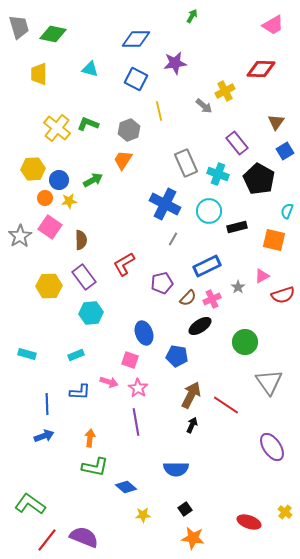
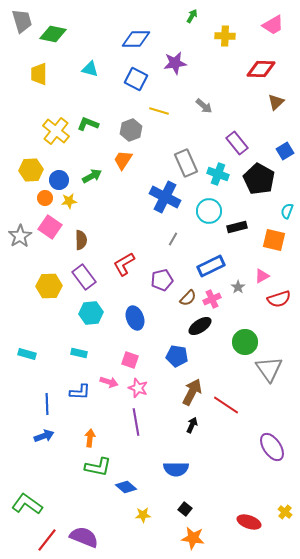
gray trapezoid at (19, 27): moved 3 px right, 6 px up
yellow cross at (225, 91): moved 55 px up; rotated 30 degrees clockwise
yellow line at (159, 111): rotated 60 degrees counterclockwise
brown triangle at (276, 122): moved 20 px up; rotated 12 degrees clockwise
yellow cross at (57, 128): moved 1 px left, 3 px down
gray hexagon at (129, 130): moved 2 px right
yellow hexagon at (33, 169): moved 2 px left, 1 px down
green arrow at (93, 180): moved 1 px left, 4 px up
blue cross at (165, 204): moved 7 px up
blue rectangle at (207, 266): moved 4 px right
purple pentagon at (162, 283): moved 3 px up
red semicircle at (283, 295): moved 4 px left, 4 px down
blue ellipse at (144, 333): moved 9 px left, 15 px up
cyan rectangle at (76, 355): moved 3 px right, 2 px up; rotated 35 degrees clockwise
gray triangle at (269, 382): moved 13 px up
pink star at (138, 388): rotated 12 degrees counterclockwise
brown arrow at (191, 395): moved 1 px right, 3 px up
green L-shape at (95, 467): moved 3 px right
green L-shape at (30, 504): moved 3 px left
black square at (185, 509): rotated 16 degrees counterclockwise
